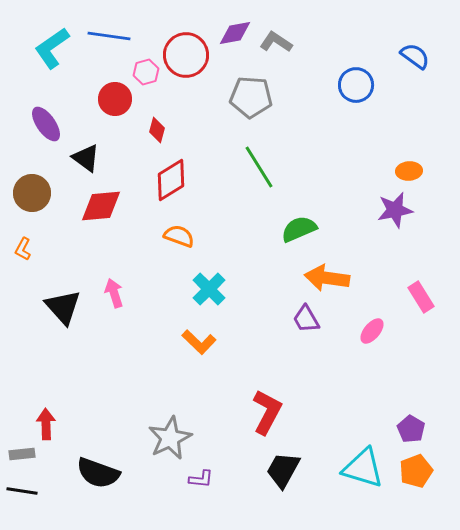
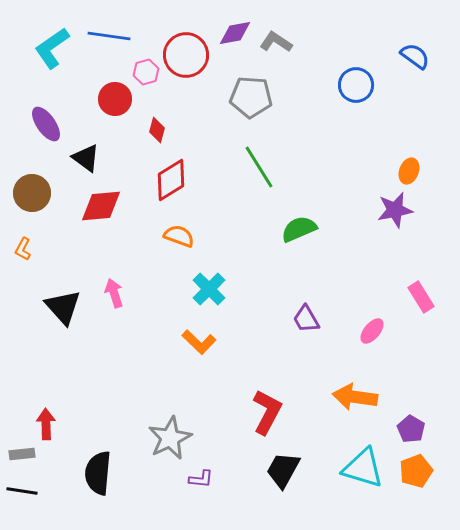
orange ellipse at (409, 171): rotated 65 degrees counterclockwise
orange arrow at (327, 278): moved 28 px right, 119 px down
black semicircle at (98, 473): rotated 75 degrees clockwise
